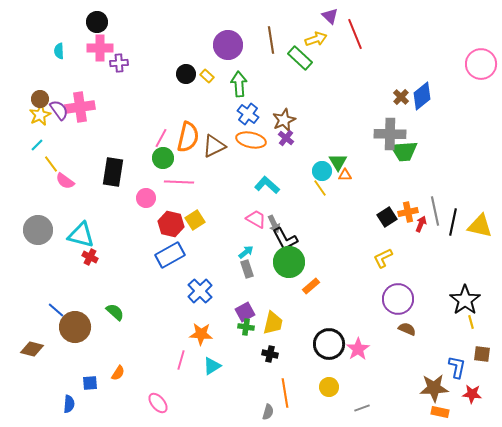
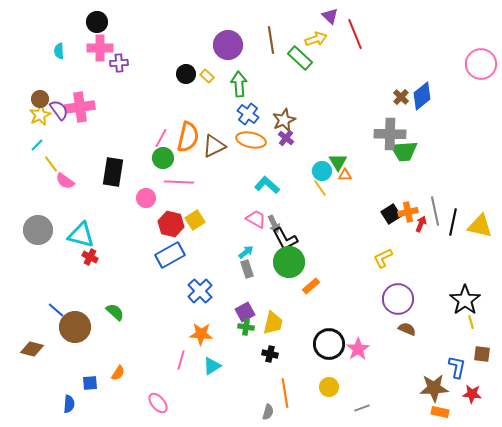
black square at (387, 217): moved 4 px right, 3 px up
